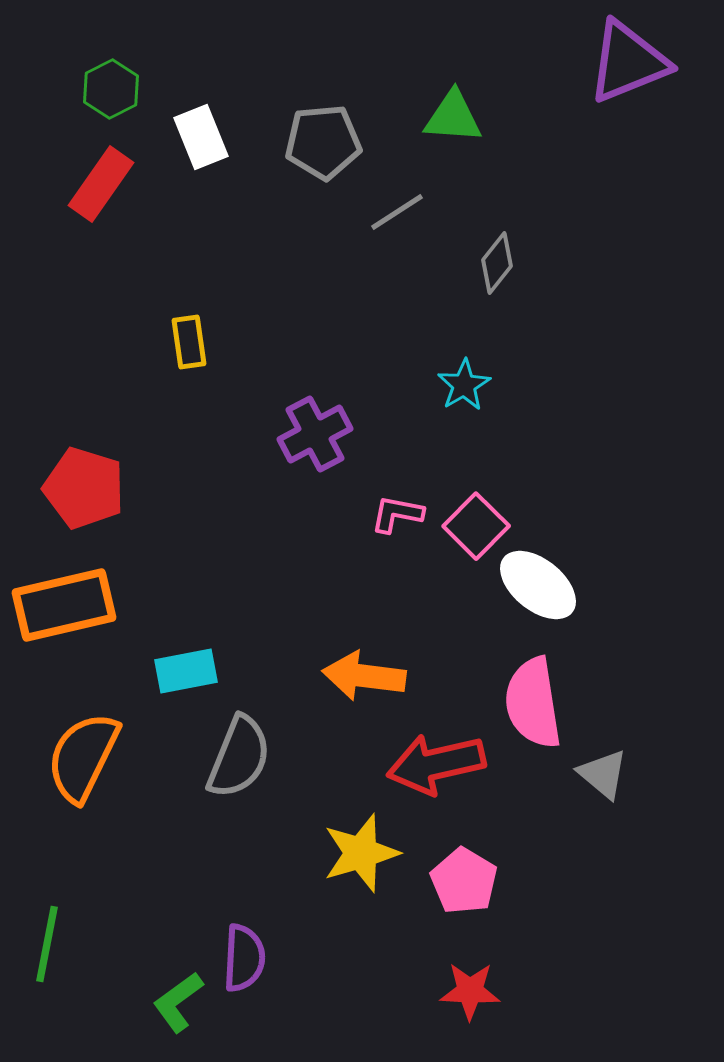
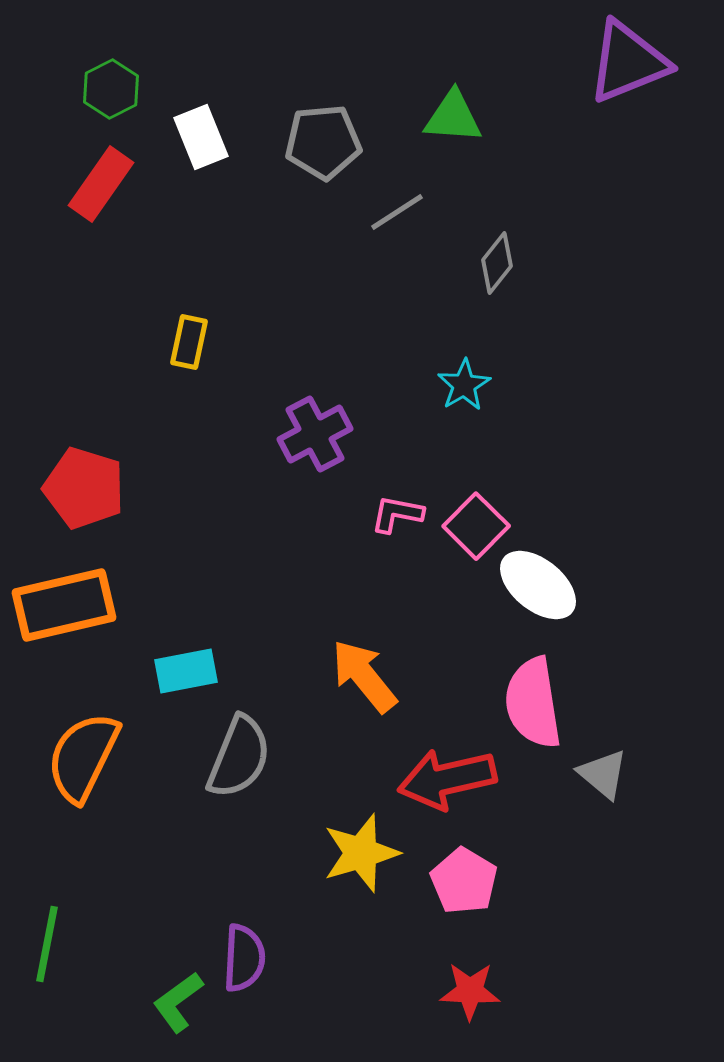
yellow rectangle: rotated 20 degrees clockwise
orange arrow: rotated 44 degrees clockwise
red arrow: moved 11 px right, 15 px down
